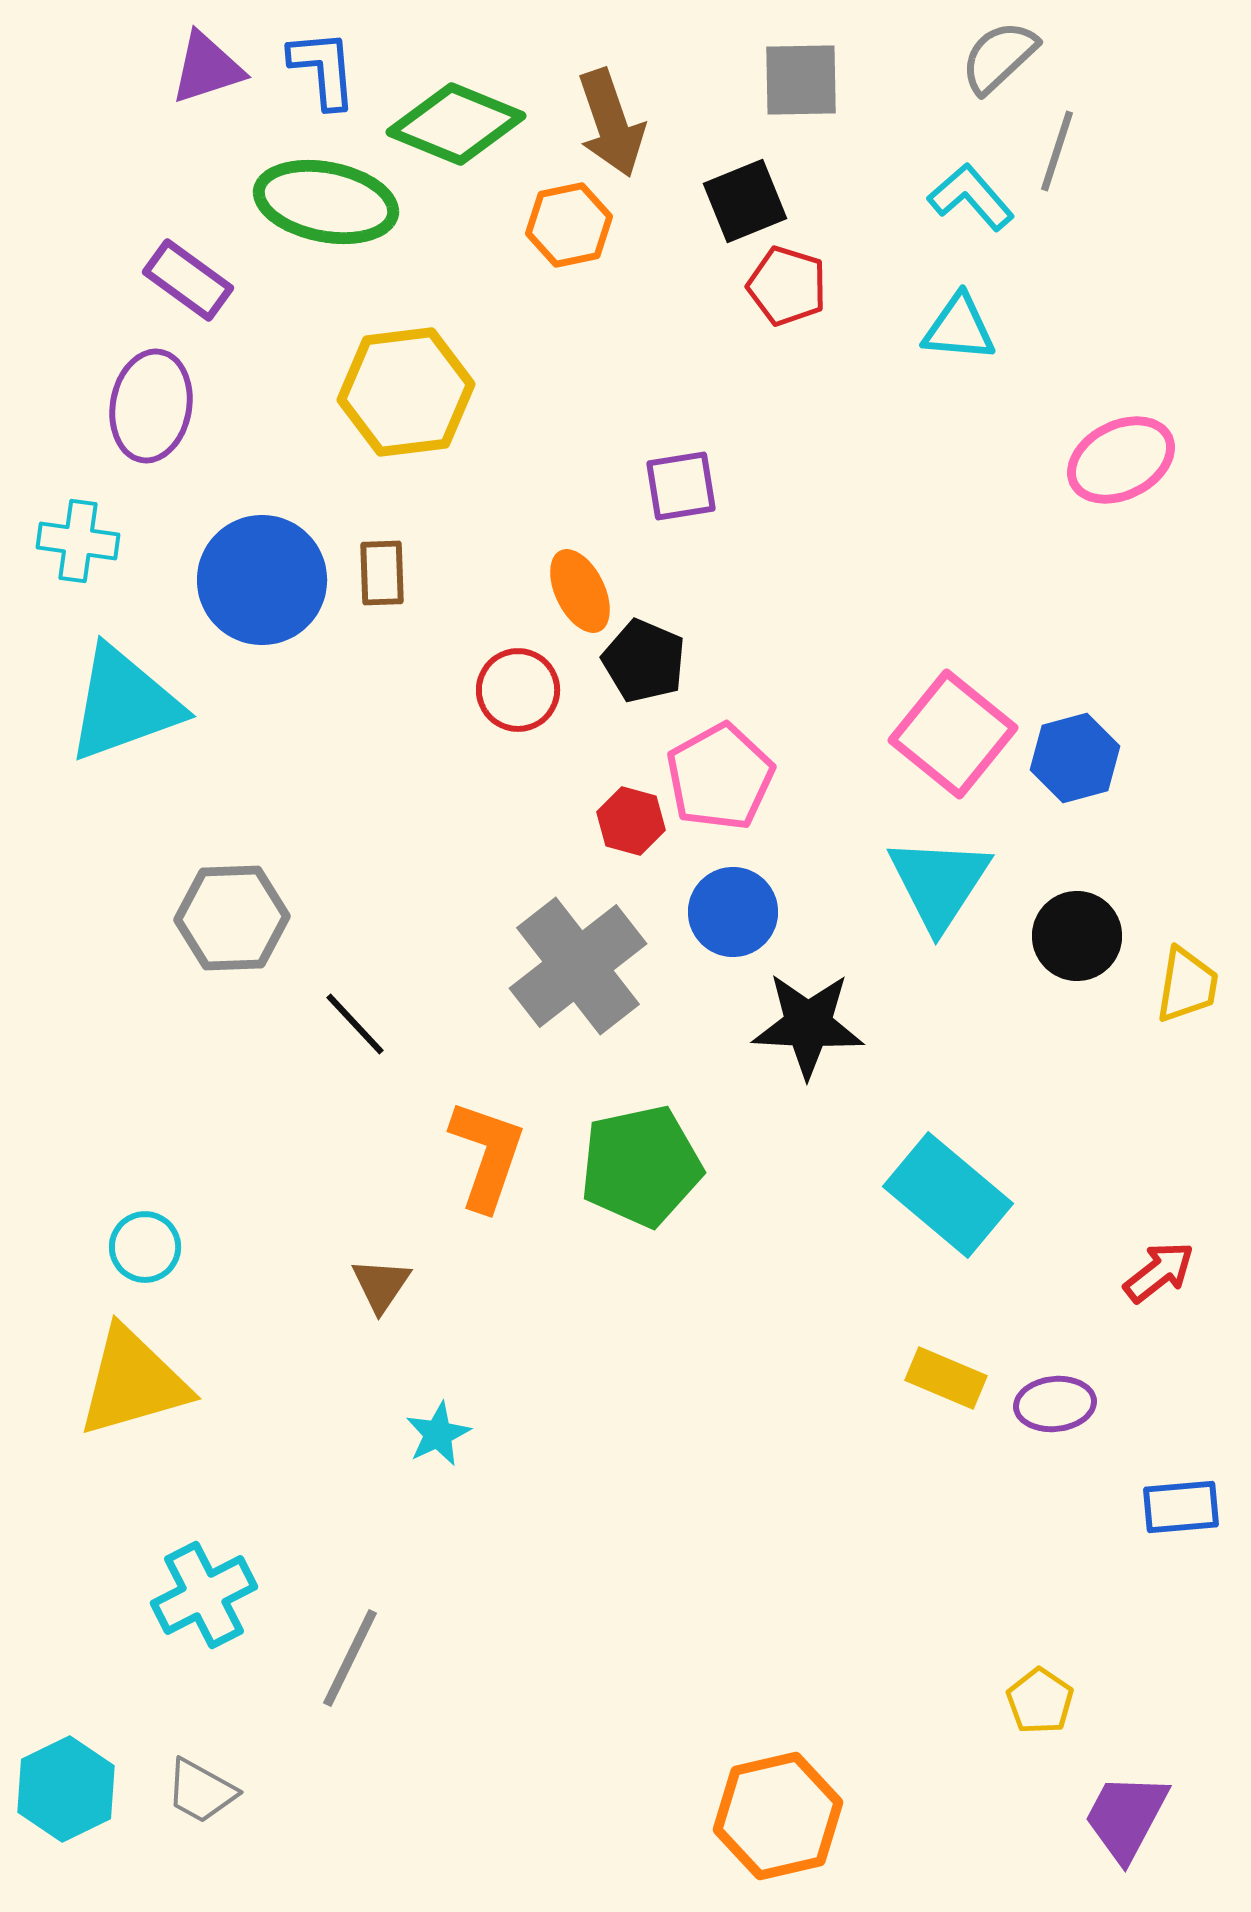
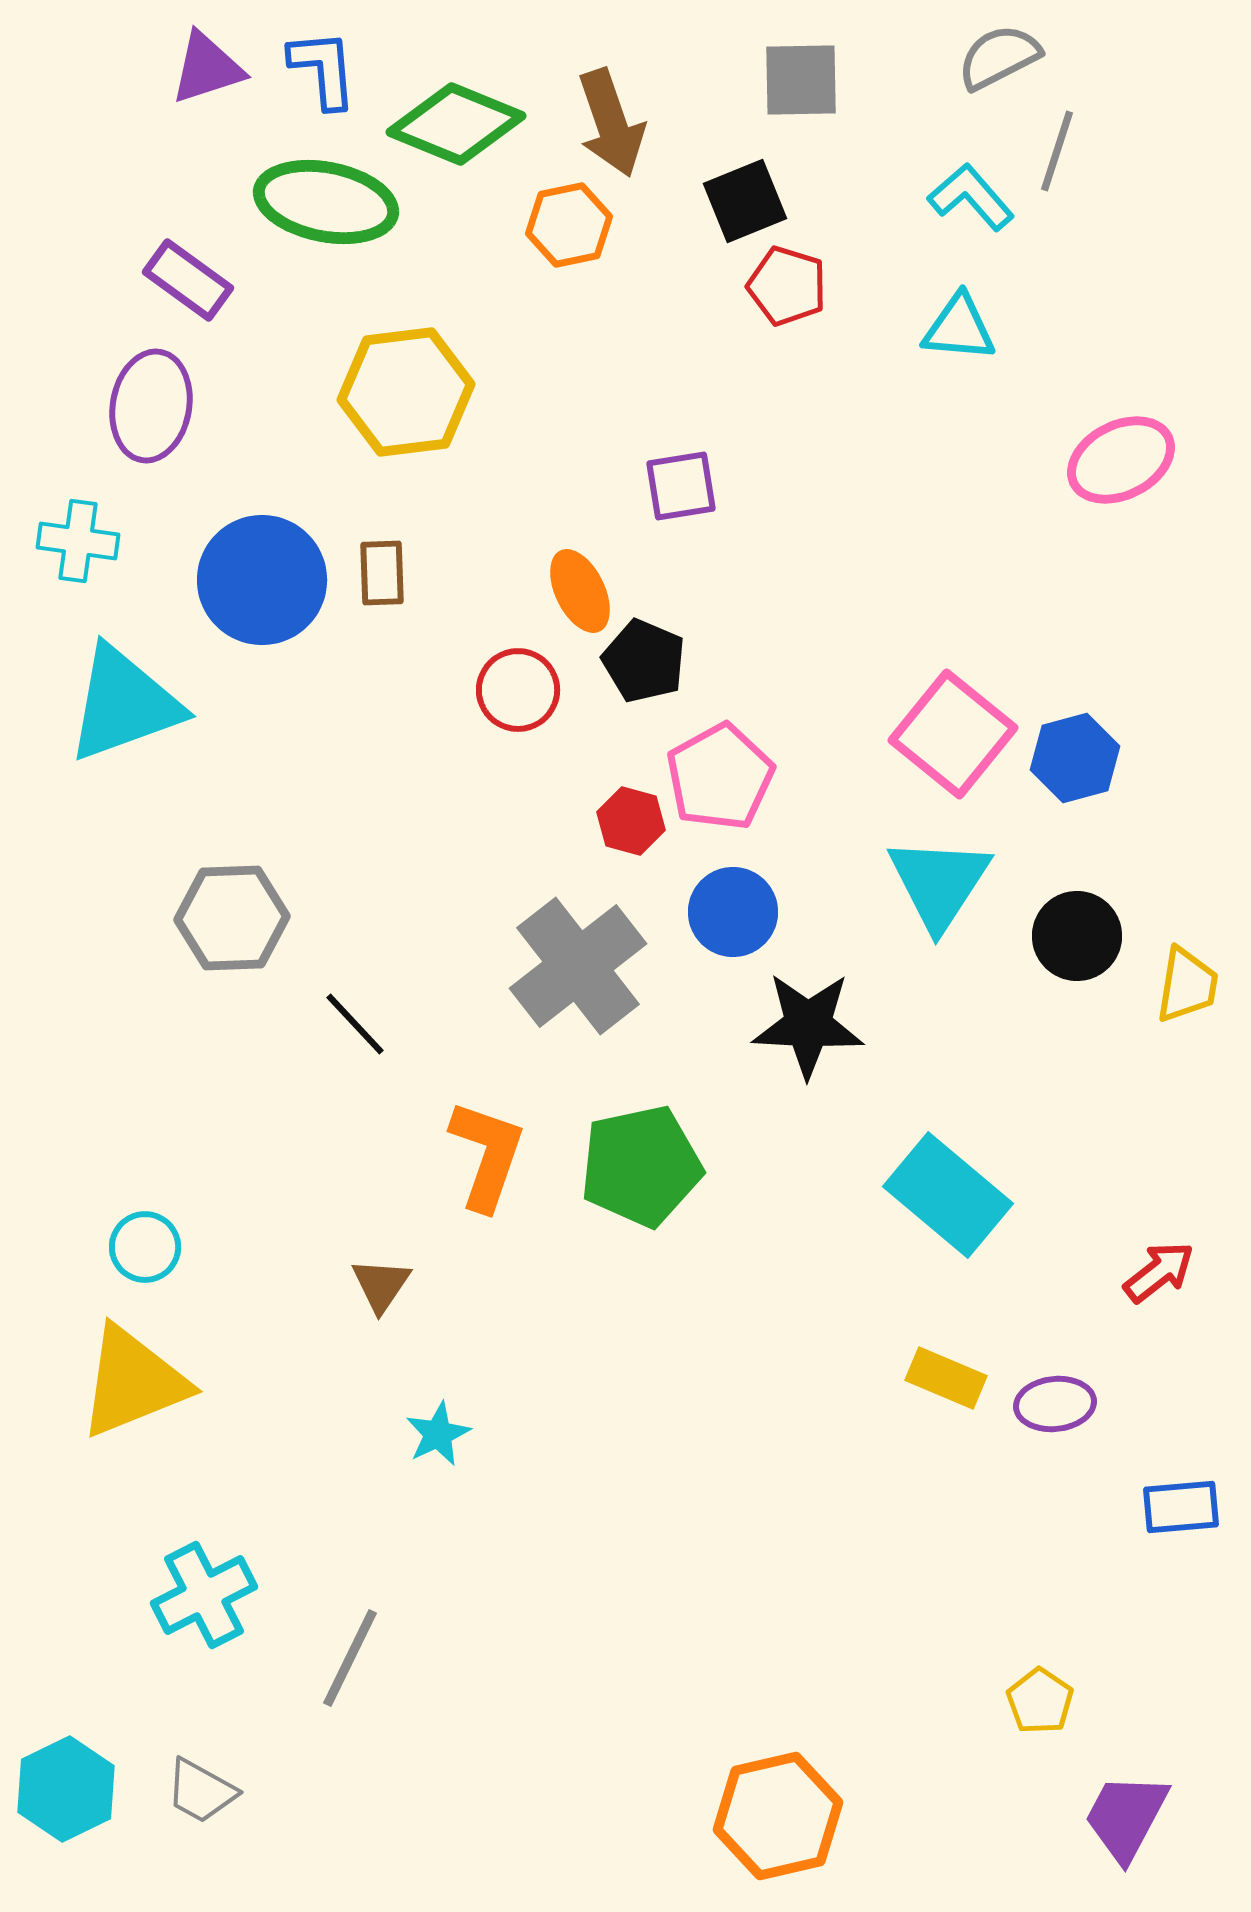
gray semicircle at (999, 57): rotated 16 degrees clockwise
yellow triangle at (133, 1382): rotated 6 degrees counterclockwise
